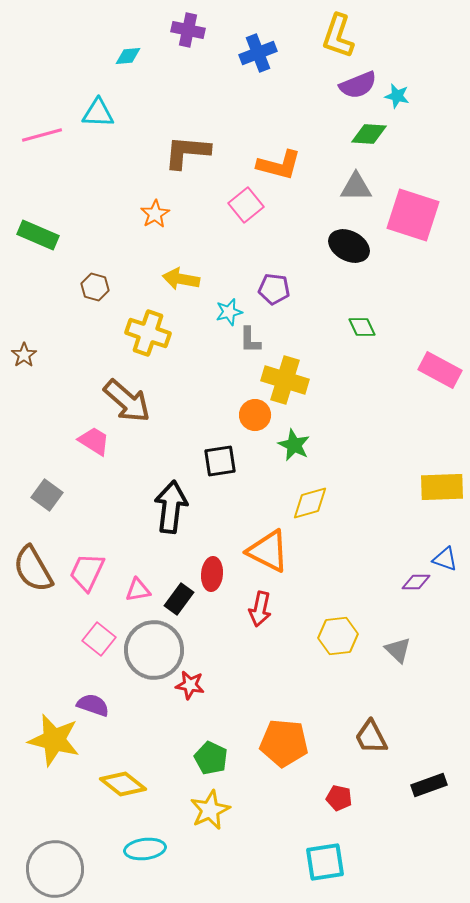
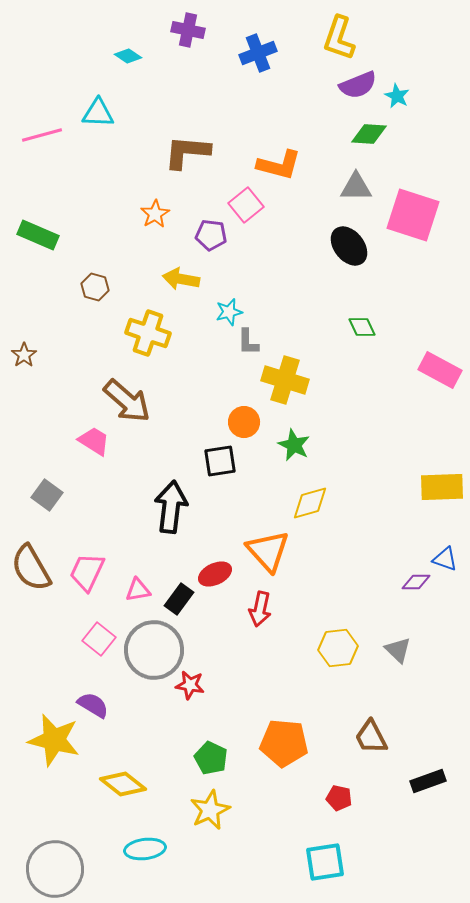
yellow L-shape at (338, 36): moved 1 px right, 2 px down
cyan diamond at (128, 56): rotated 40 degrees clockwise
cyan star at (397, 96): rotated 15 degrees clockwise
black ellipse at (349, 246): rotated 24 degrees clockwise
purple pentagon at (274, 289): moved 63 px left, 54 px up
gray L-shape at (250, 340): moved 2 px left, 2 px down
orange circle at (255, 415): moved 11 px left, 7 px down
orange triangle at (268, 551): rotated 21 degrees clockwise
brown semicircle at (33, 569): moved 2 px left, 1 px up
red ellipse at (212, 574): moved 3 px right; rotated 60 degrees clockwise
yellow hexagon at (338, 636): moved 12 px down
purple semicircle at (93, 705): rotated 12 degrees clockwise
black rectangle at (429, 785): moved 1 px left, 4 px up
